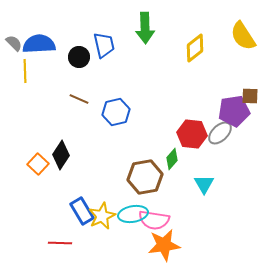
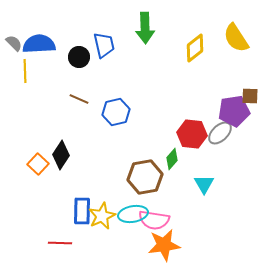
yellow semicircle: moved 7 px left, 2 px down
blue rectangle: rotated 32 degrees clockwise
